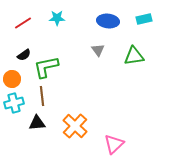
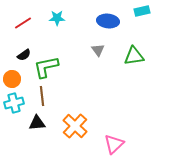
cyan rectangle: moved 2 px left, 8 px up
